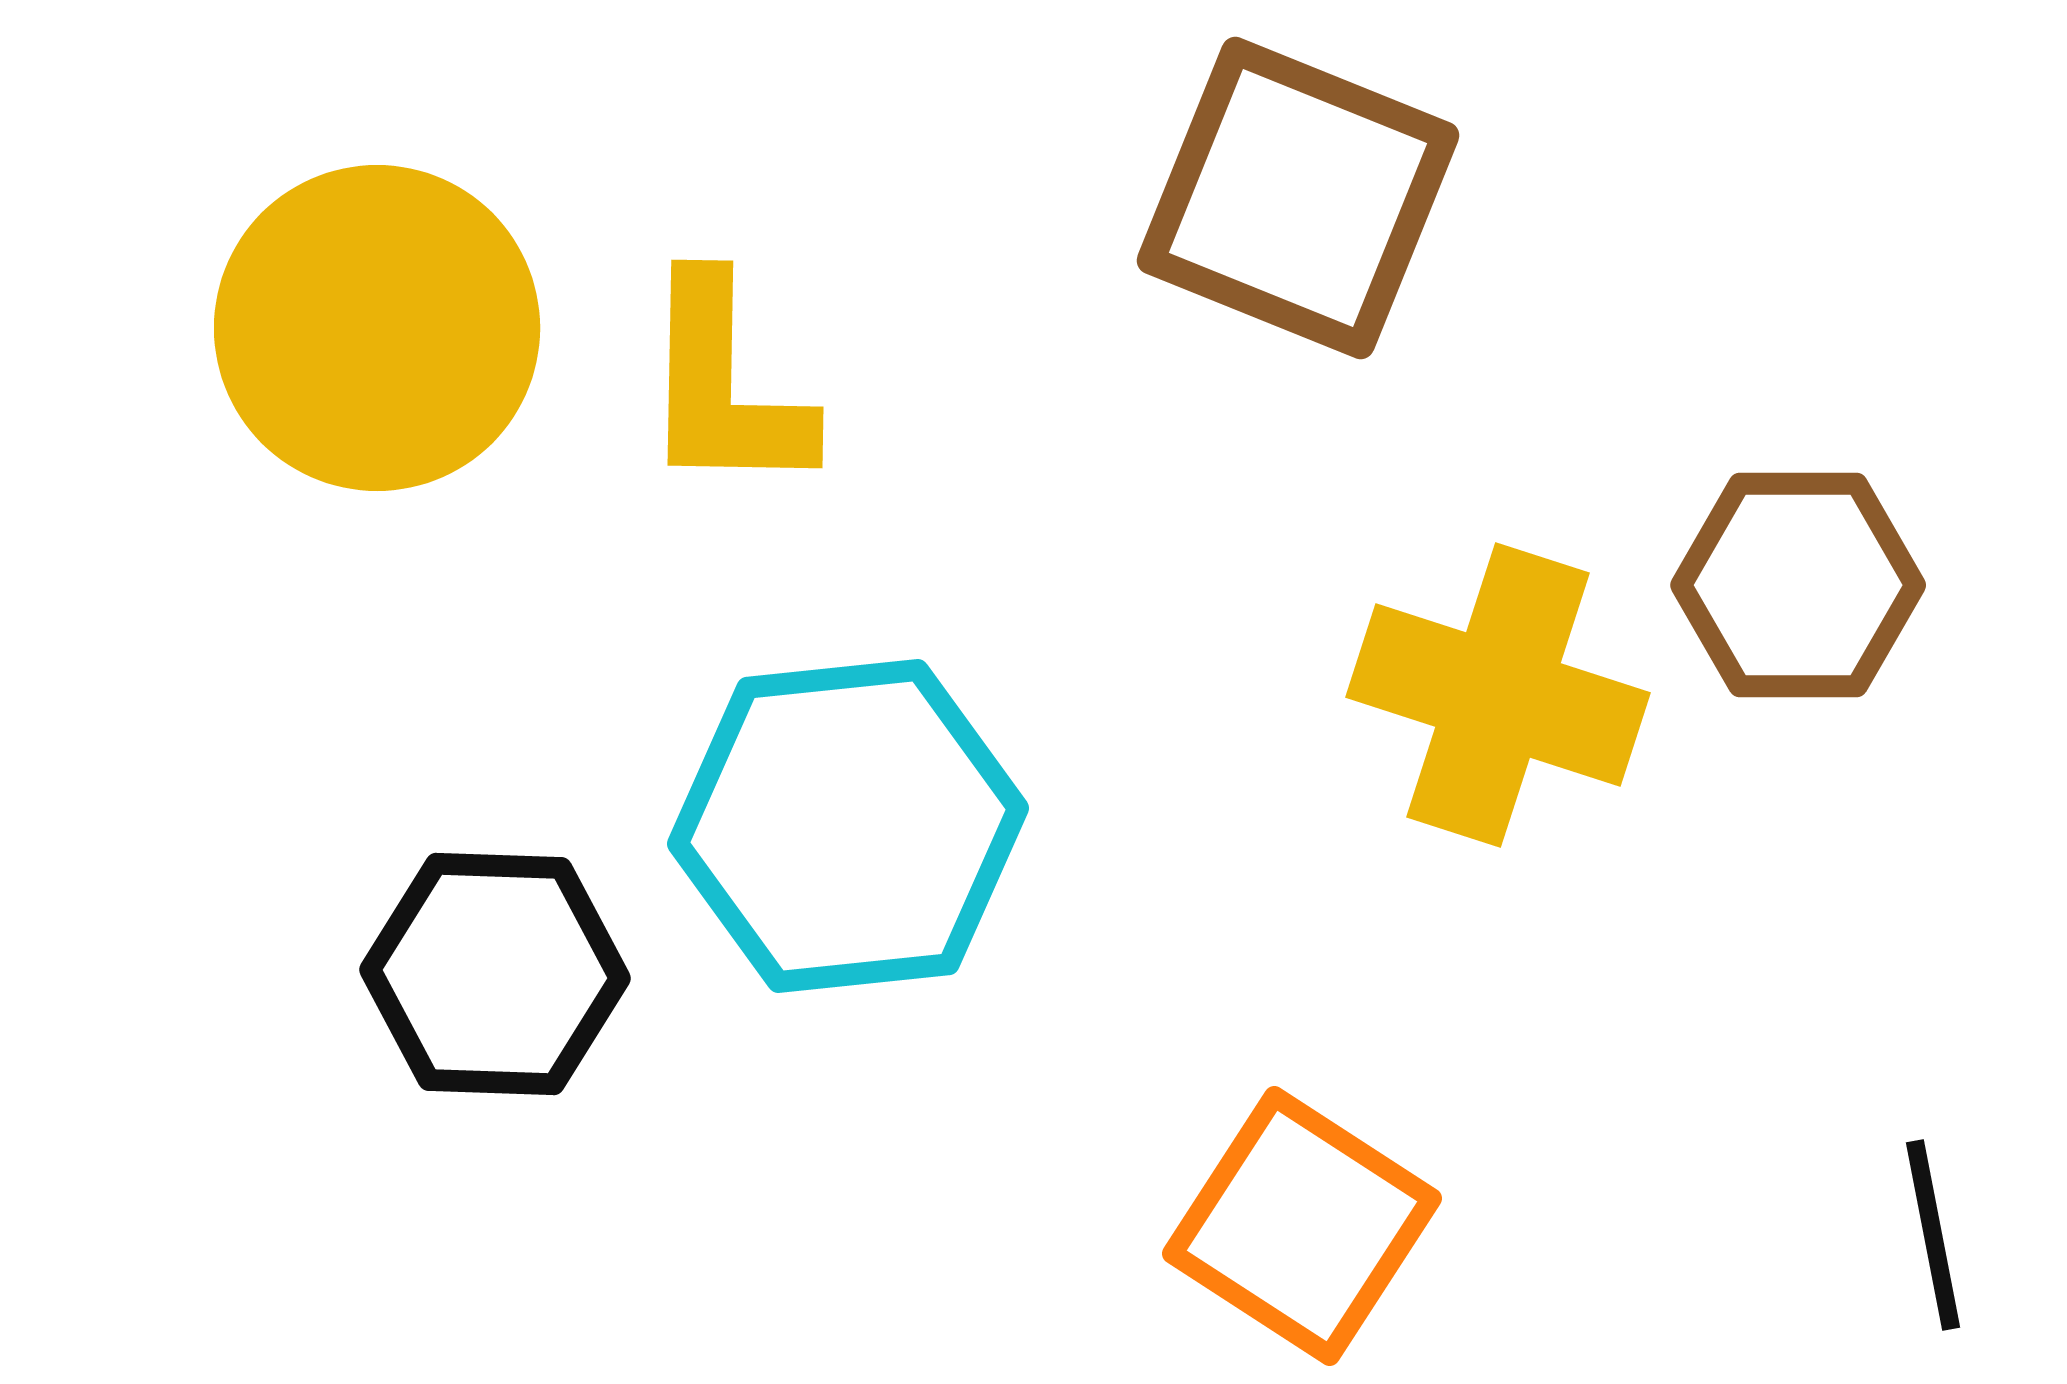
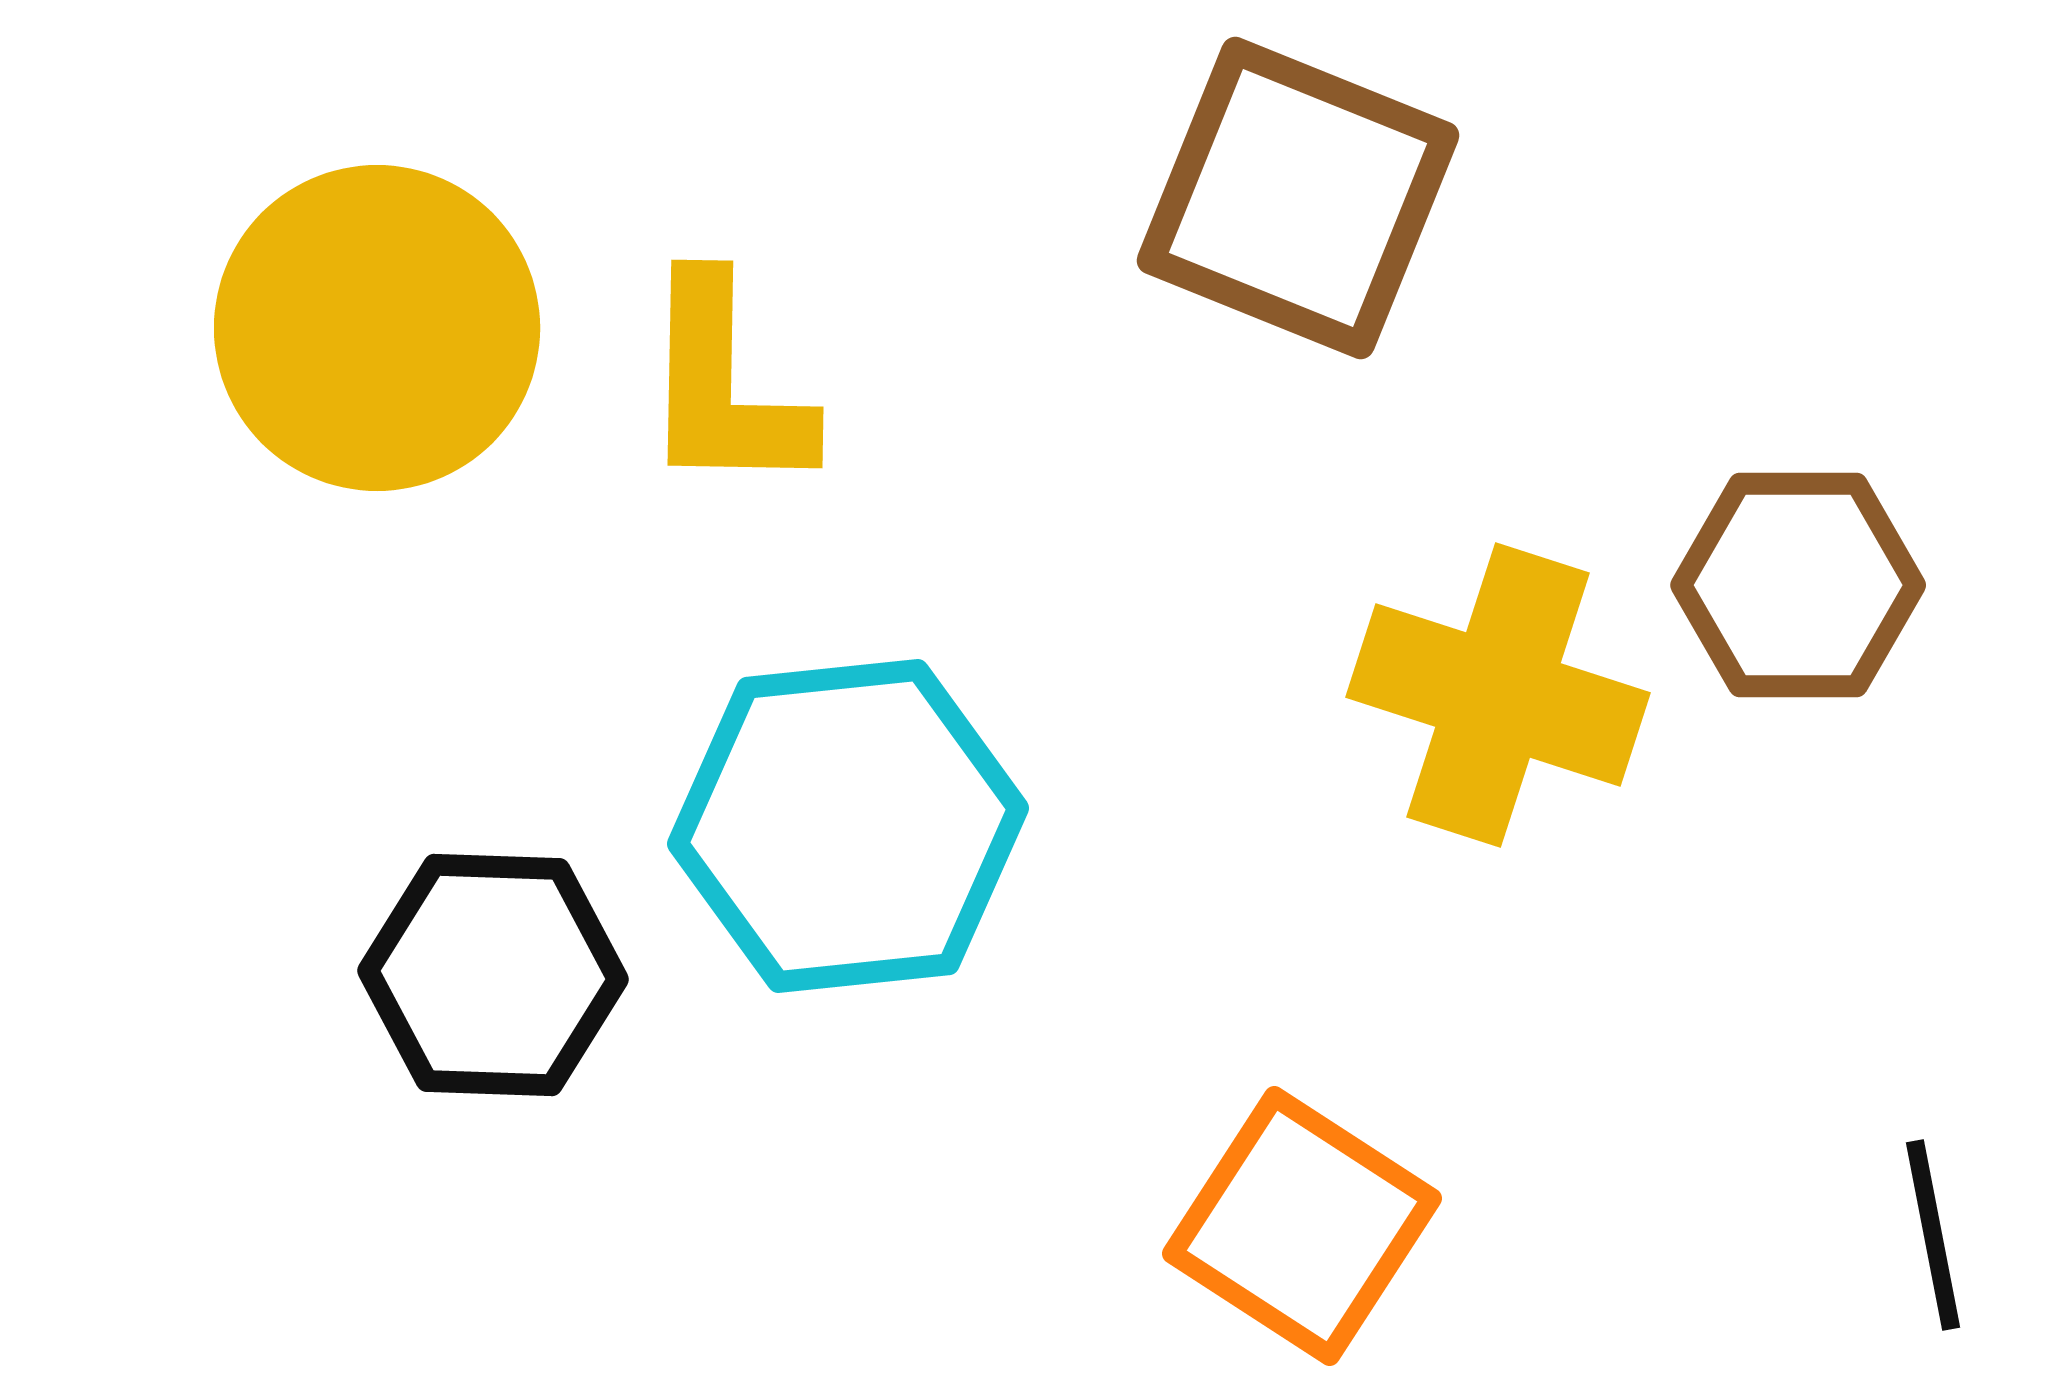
black hexagon: moved 2 px left, 1 px down
